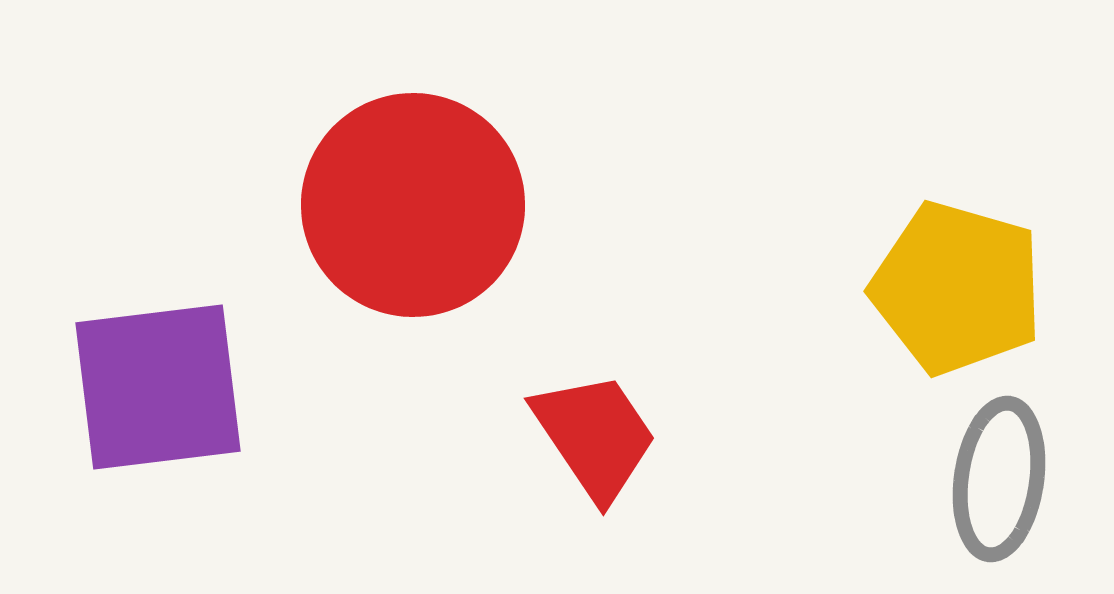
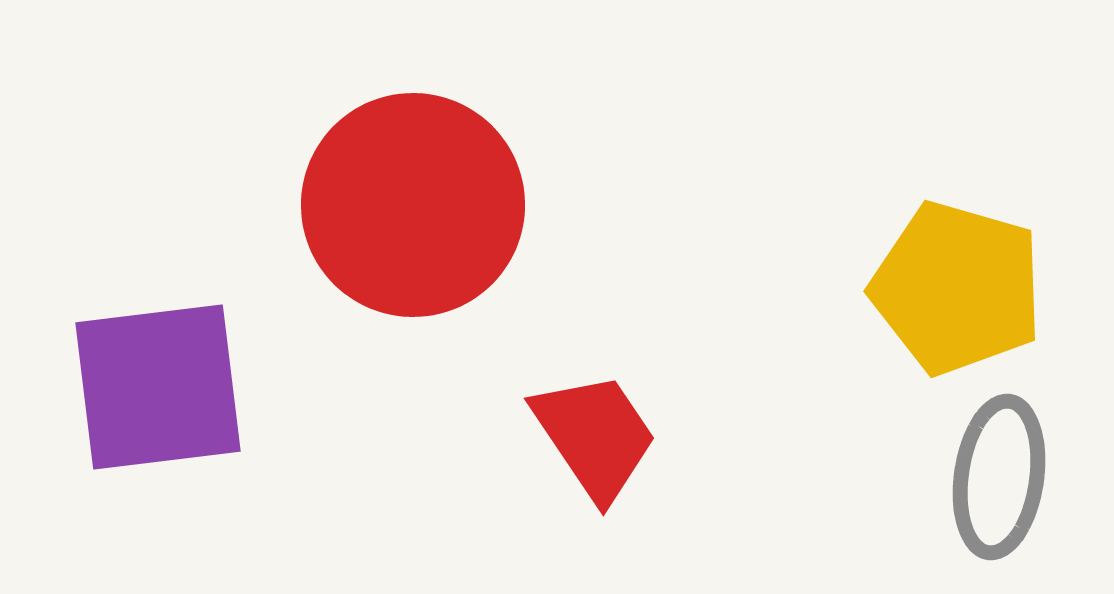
gray ellipse: moved 2 px up
